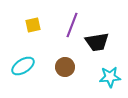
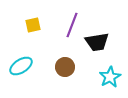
cyan ellipse: moved 2 px left
cyan star: rotated 25 degrees counterclockwise
